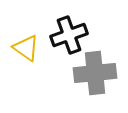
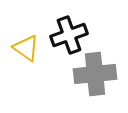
gray cross: moved 1 px down
